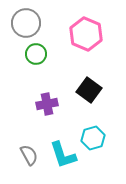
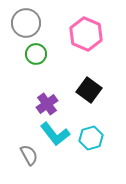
purple cross: rotated 25 degrees counterclockwise
cyan hexagon: moved 2 px left
cyan L-shape: moved 8 px left, 21 px up; rotated 20 degrees counterclockwise
